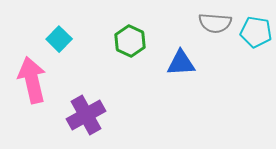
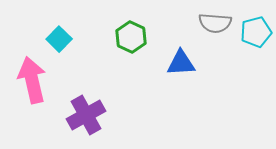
cyan pentagon: rotated 24 degrees counterclockwise
green hexagon: moved 1 px right, 4 px up
